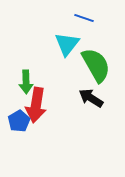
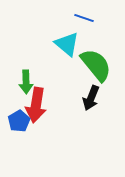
cyan triangle: rotated 28 degrees counterclockwise
green semicircle: rotated 9 degrees counterclockwise
black arrow: rotated 100 degrees counterclockwise
